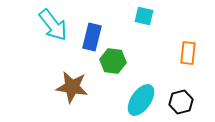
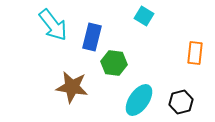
cyan square: rotated 18 degrees clockwise
orange rectangle: moved 7 px right
green hexagon: moved 1 px right, 2 px down
cyan ellipse: moved 2 px left
